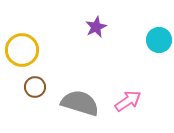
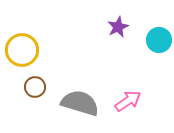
purple star: moved 22 px right
